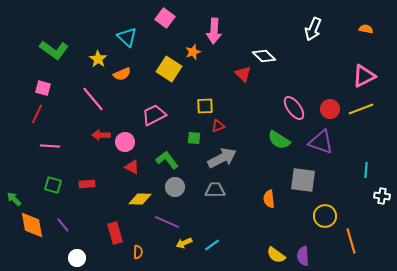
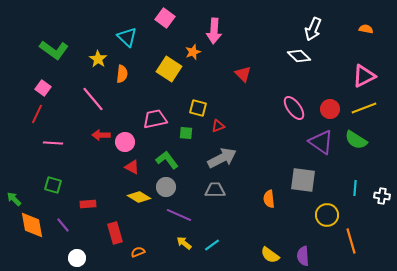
white diamond at (264, 56): moved 35 px right
orange semicircle at (122, 74): rotated 60 degrees counterclockwise
pink square at (43, 88): rotated 21 degrees clockwise
yellow square at (205, 106): moved 7 px left, 2 px down; rotated 18 degrees clockwise
yellow line at (361, 109): moved 3 px right, 1 px up
pink trapezoid at (154, 115): moved 1 px right, 4 px down; rotated 15 degrees clockwise
green square at (194, 138): moved 8 px left, 5 px up
green semicircle at (279, 140): moved 77 px right
purple triangle at (321, 142): rotated 16 degrees clockwise
pink line at (50, 146): moved 3 px right, 3 px up
cyan line at (366, 170): moved 11 px left, 18 px down
red rectangle at (87, 184): moved 1 px right, 20 px down
gray circle at (175, 187): moved 9 px left
yellow diamond at (140, 199): moved 1 px left, 2 px up; rotated 30 degrees clockwise
yellow circle at (325, 216): moved 2 px right, 1 px up
purple line at (167, 222): moved 12 px right, 7 px up
yellow arrow at (184, 243): rotated 63 degrees clockwise
orange semicircle at (138, 252): rotated 112 degrees counterclockwise
yellow semicircle at (276, 255): moved 6 px left
